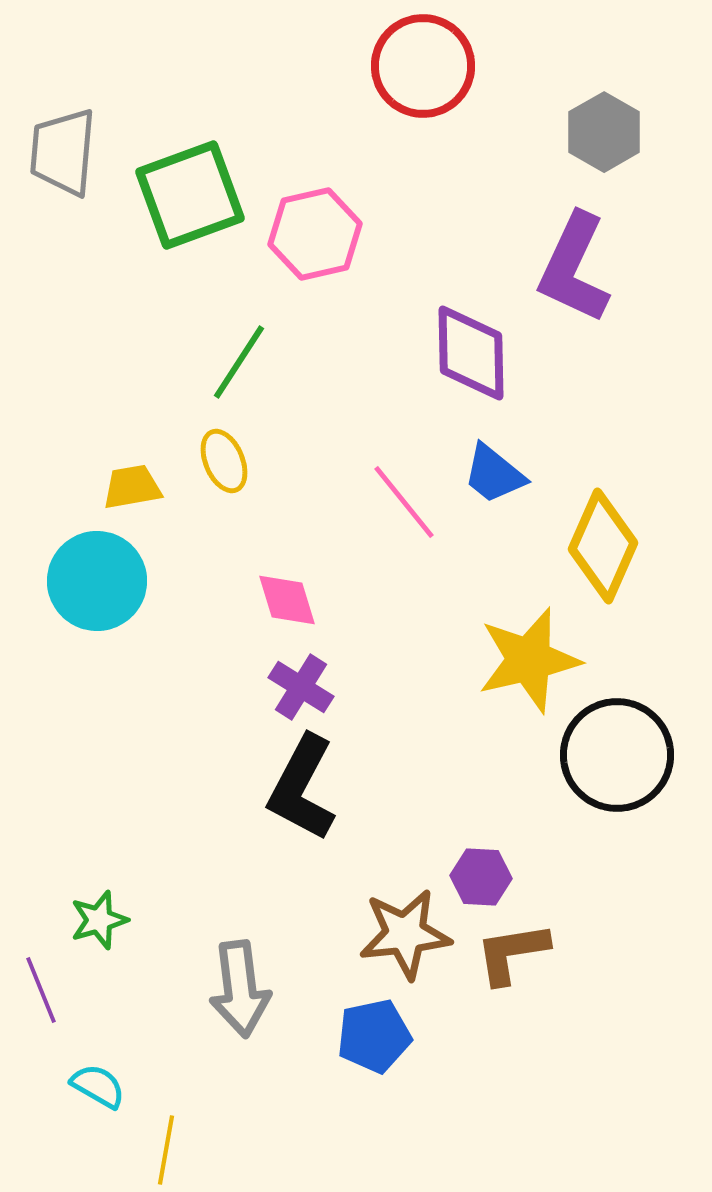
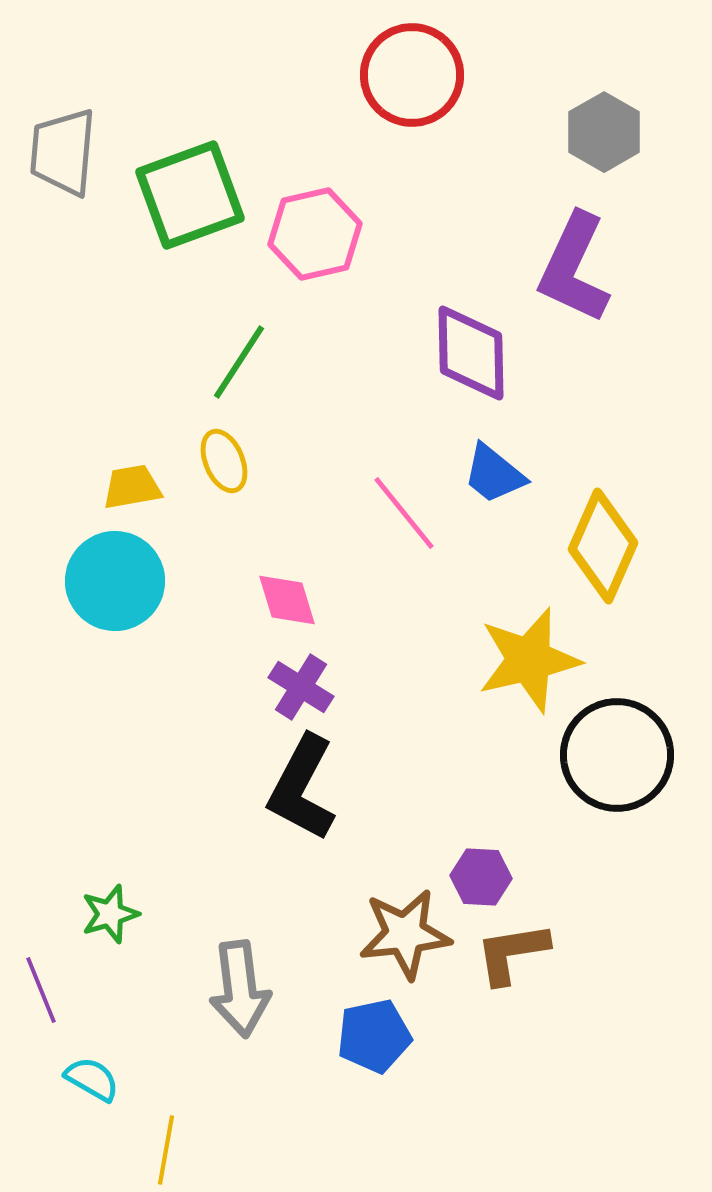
red circle: moved 11 px left, 9 px down
pink line: moved 11 px down
cyan circle: moved 18 px right
green star: moved 11 px right, 6 px up
cyan semicircle: moved 6 px left, 7 px up
